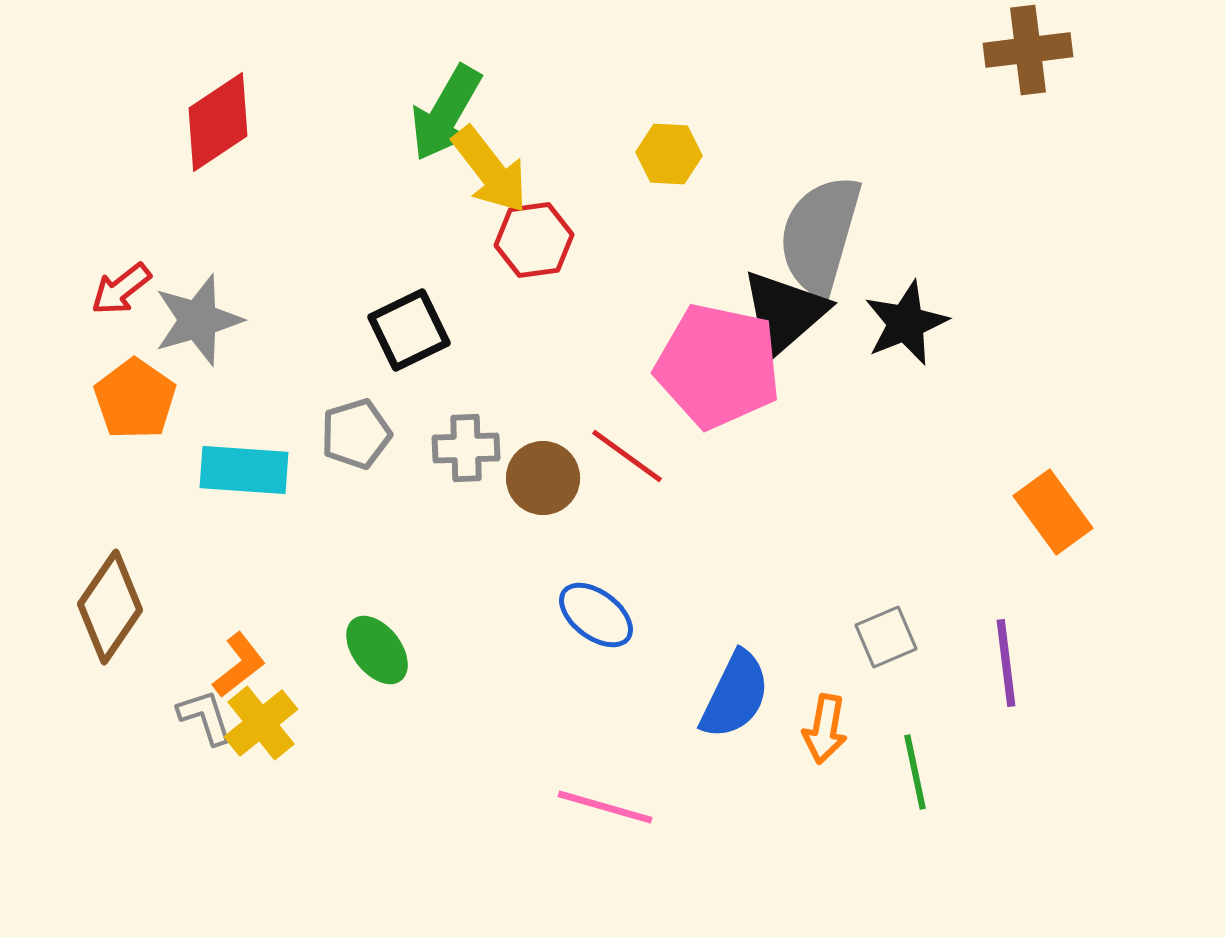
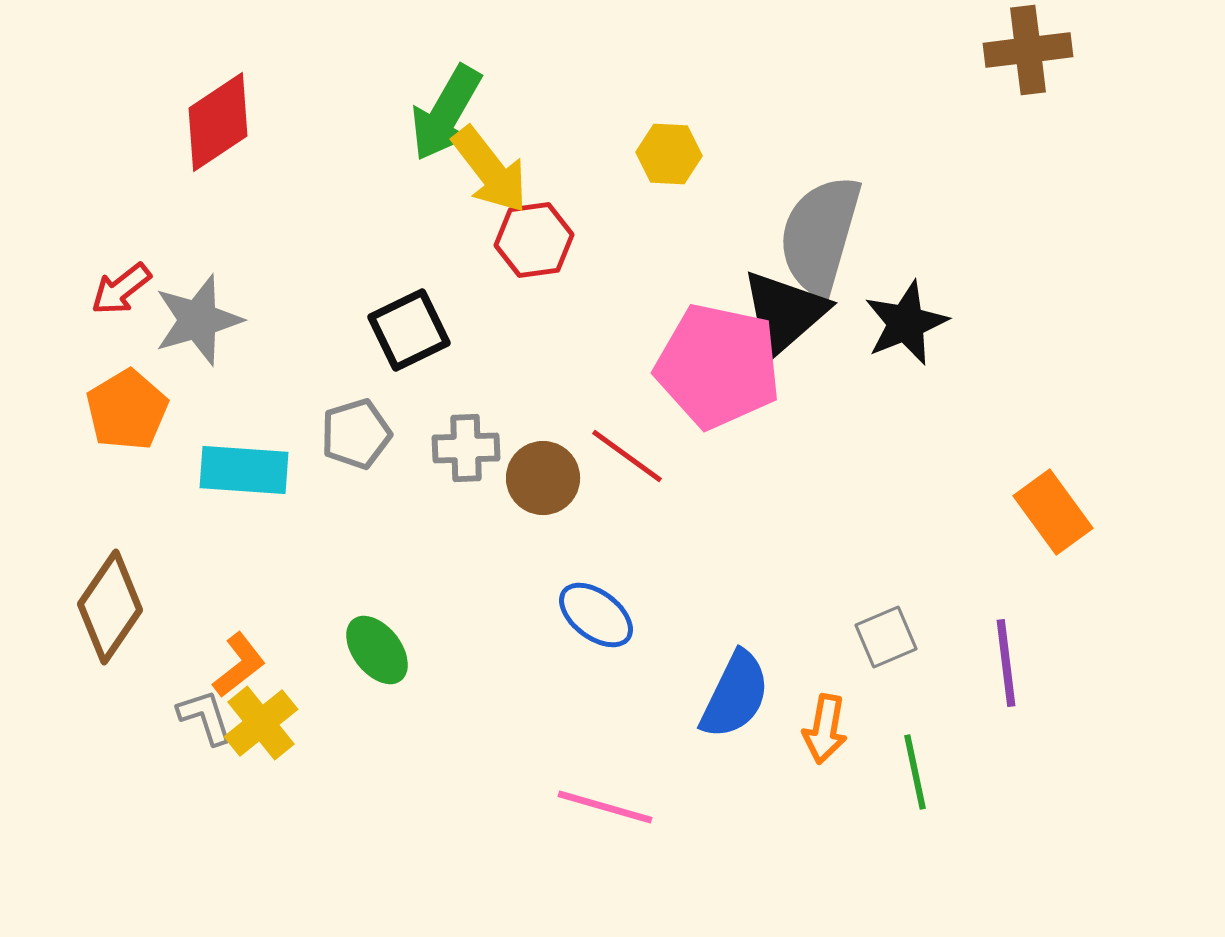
orange pentagon: moved 8 px left, 11 px down; rotated 6 degrees clockwise
